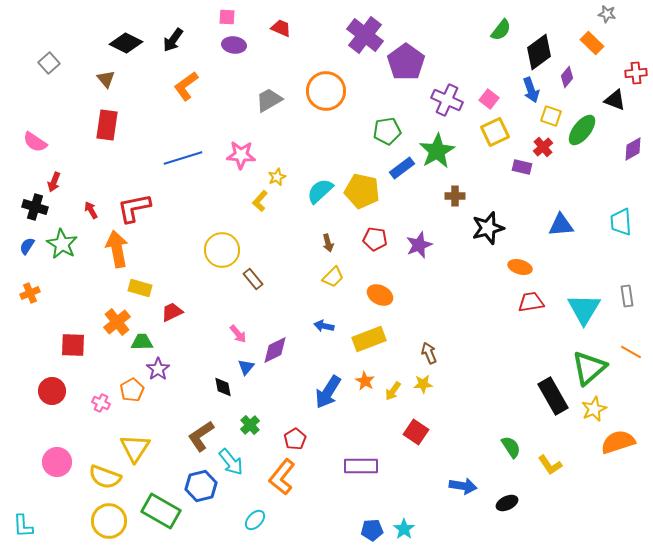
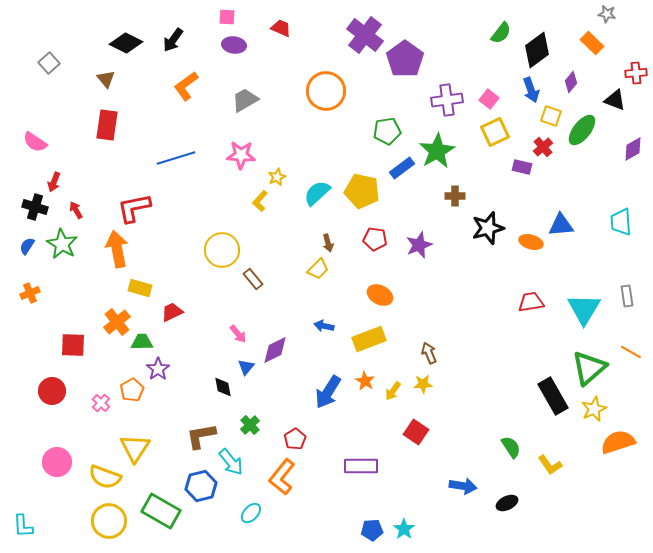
green semicircle at (501, 30): moved 3 px down
black diamond at (539, 52): moved 2 px left, 2 px up
purple pentagon at (406, 62): moved 1 px left, 3 px up
purple diamond at (567, 77): moved 4 px right, 5 px down
gray trapezoid at (269, 100): moved 24 px left
purple cross at (447, 100): rotated 32 degrees counterclockwise
blue line at (183, 158): moved 7 px left
cyan semicircle at (320, 191): moved 3 px left, 2 px down
red arrow at (91, 210): moved 15 px left
orange ellipse at (520, 267): moved 11 px right, 25 px up
yellow trapezoid at (333, 277): moved 15 px left, 8 px up
pink cross at (101, 403): rotated 18 degrees clockwise
brown L-shape at (201, 436): rotated 24 degrees clockwise
cyan ellipse at (255, 520): moved 4 px left, 7 px up
